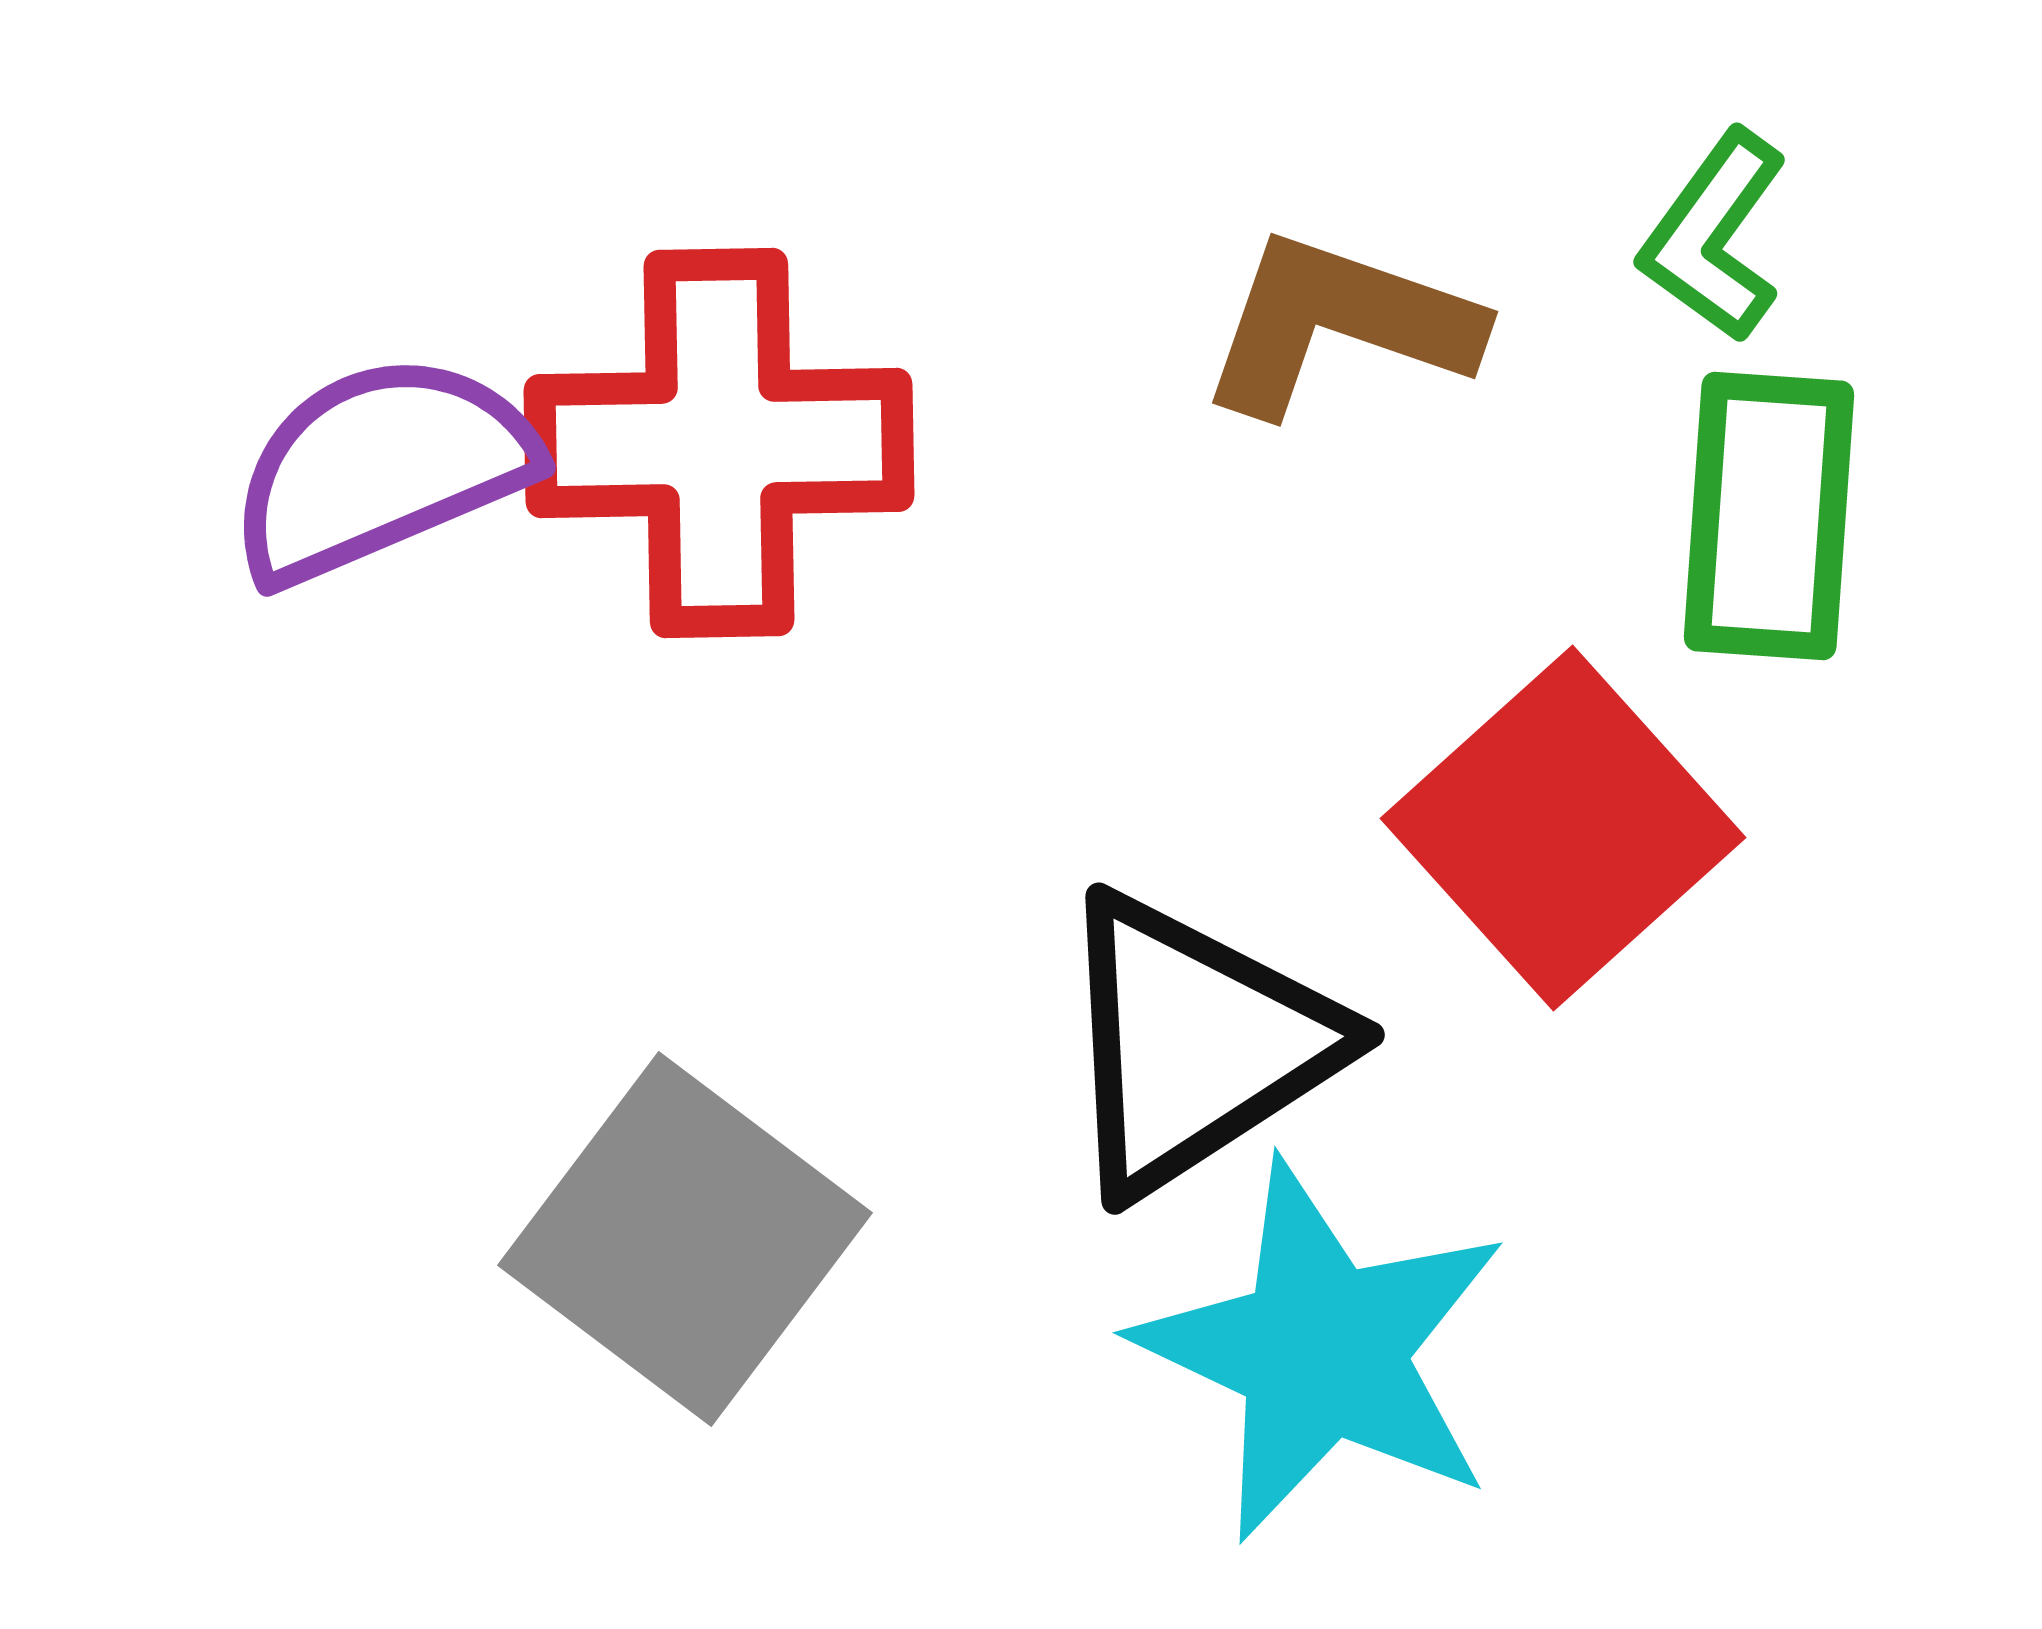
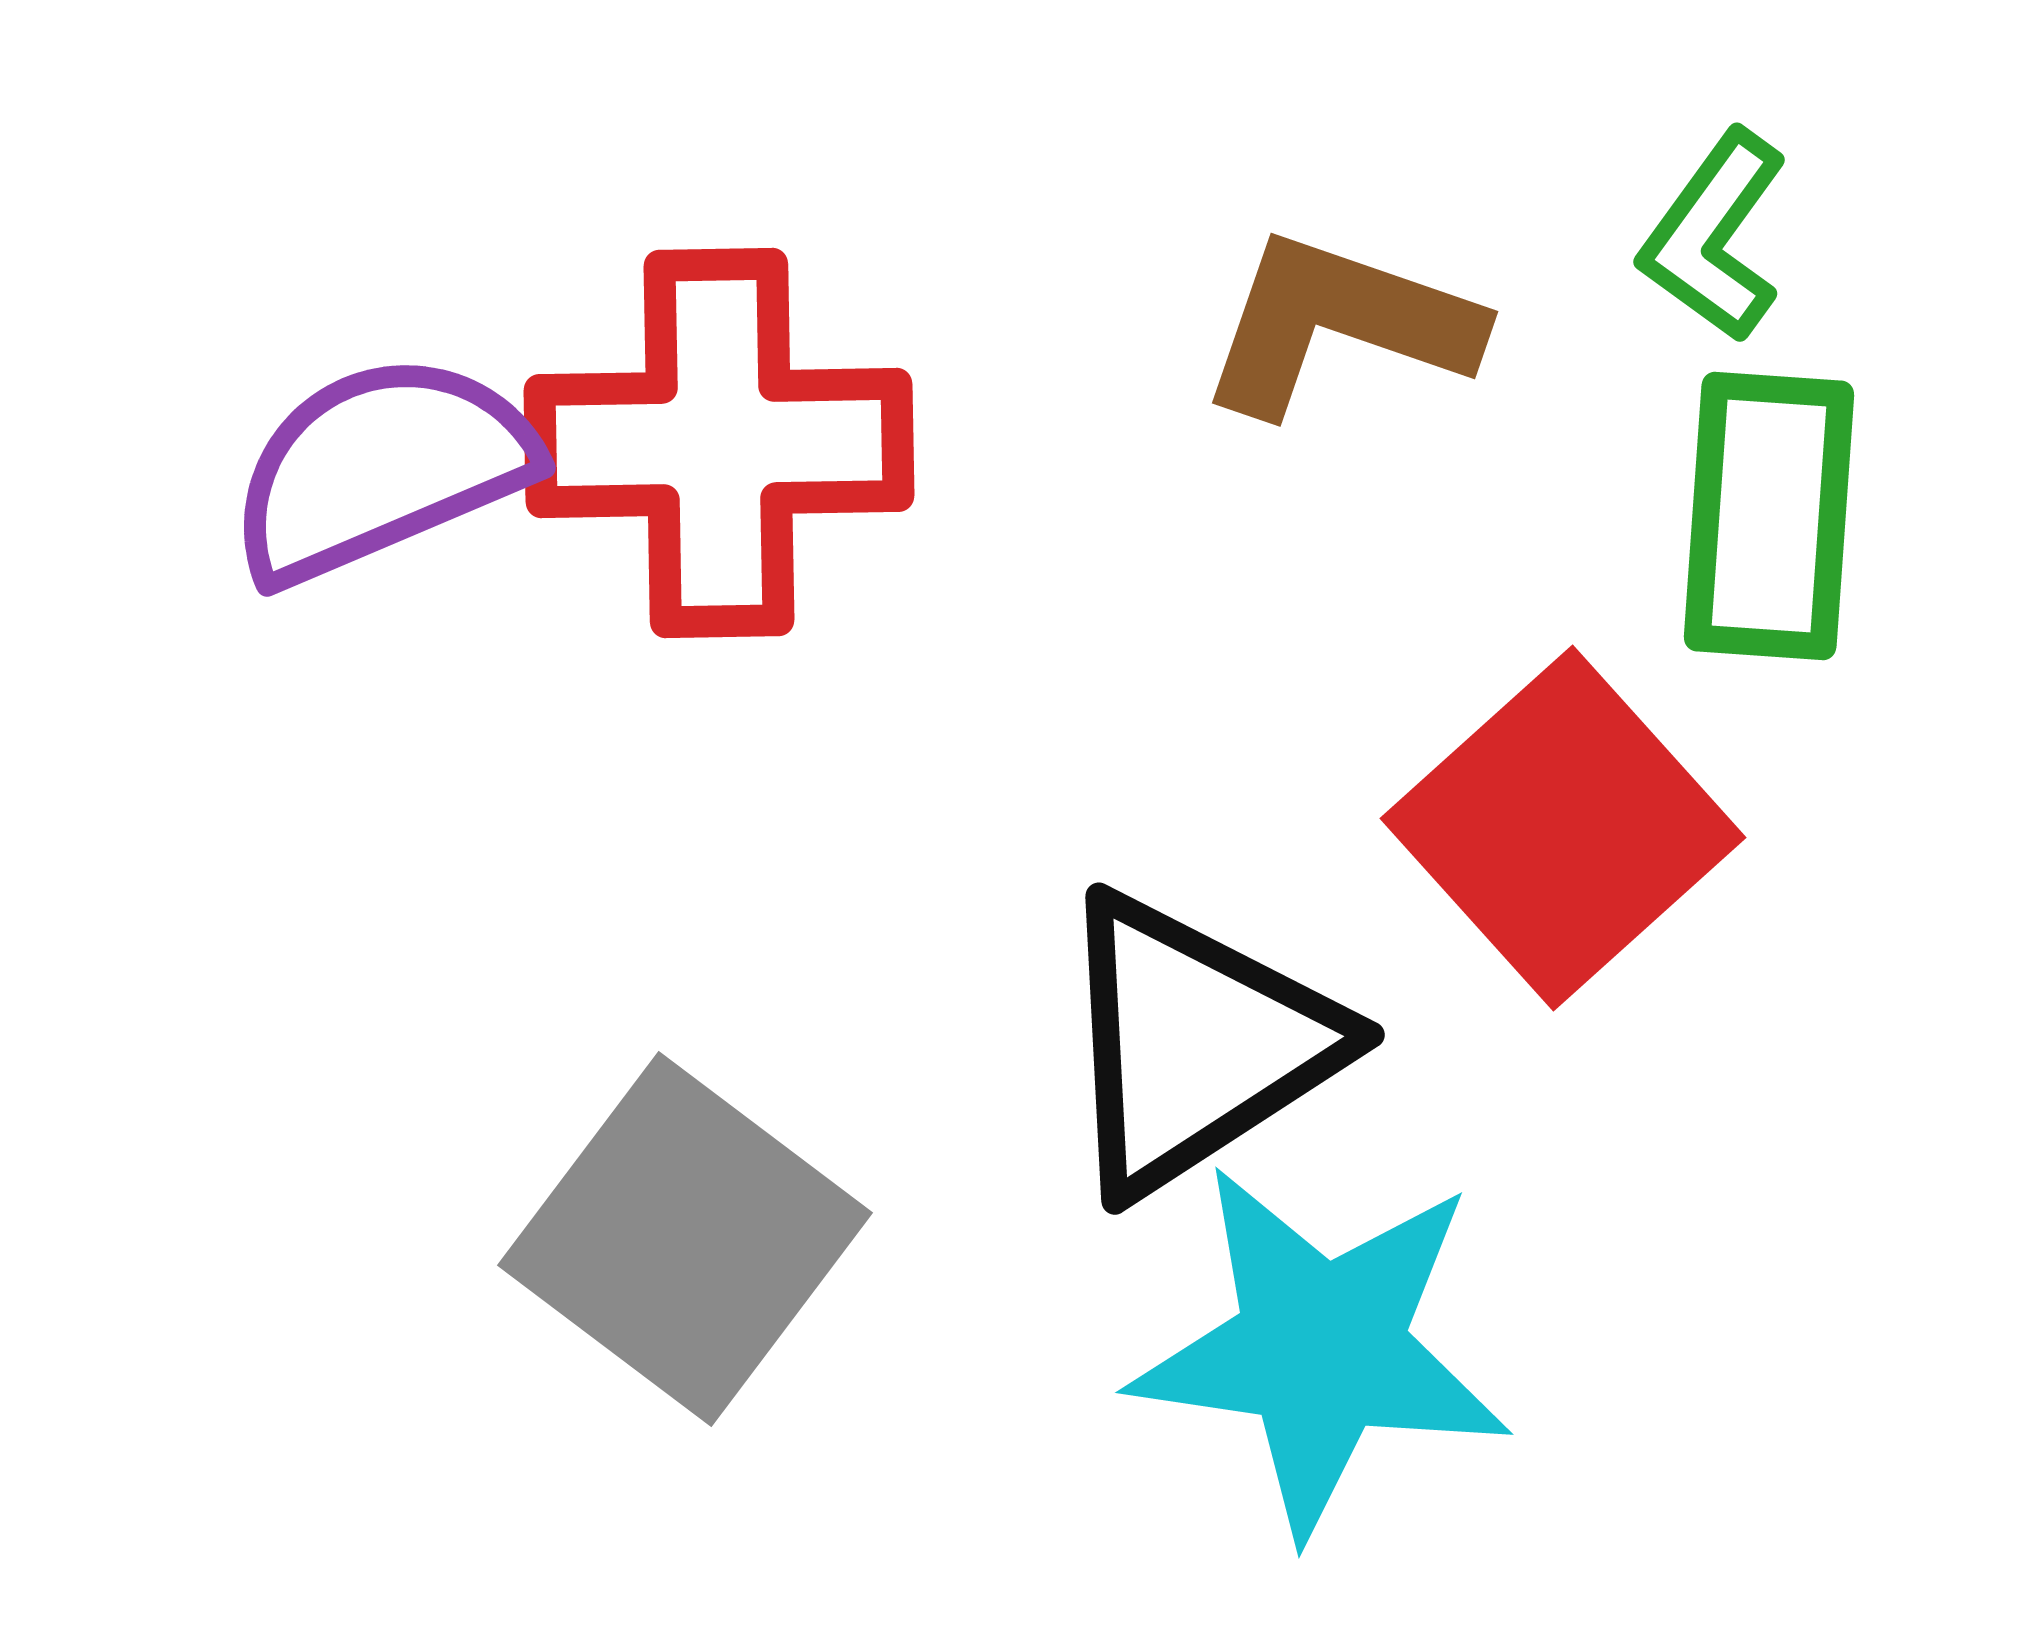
cyan star: moved 1 px left, 2 px up; rotated 17 degrees counterclockwise
